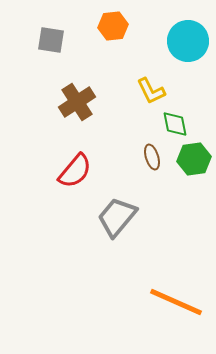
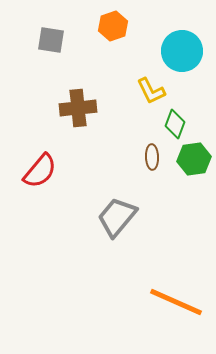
orange hexagon: rotated 12 degrees counterclockwise
cyan circle: moved 6 px left, 10 px down
brown cross: moved 1 px right, 6 px down; rotated 27 degrees clockwise
green diamond: rotated 32 degrees clockwise
brown ellipse: rotated 15 degrees clockwise
red semicircle: moved 35 px left
